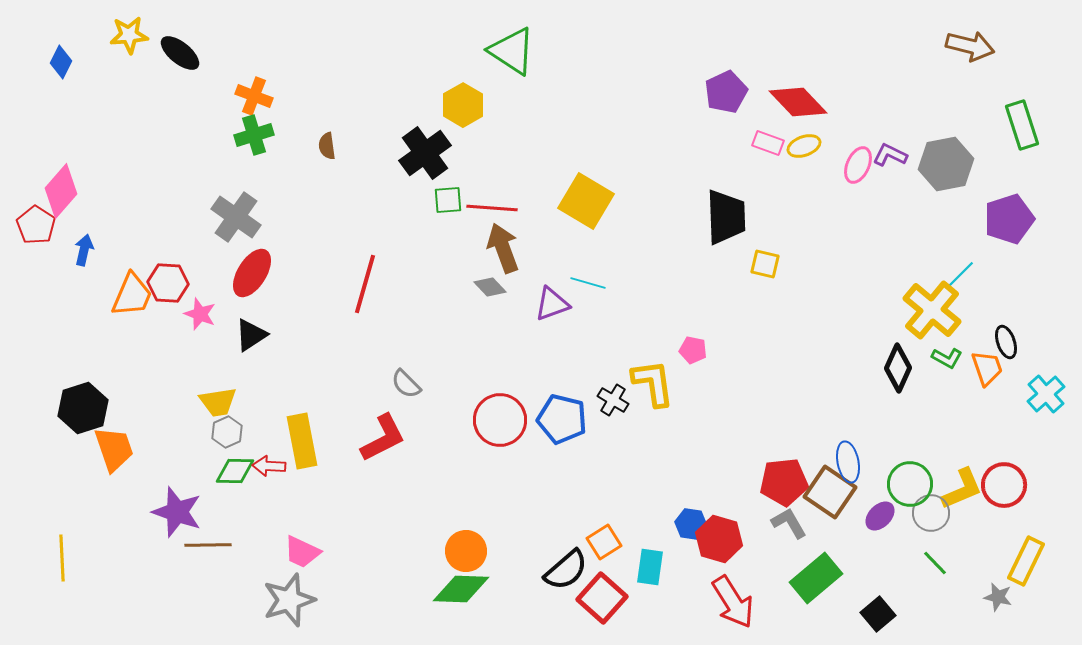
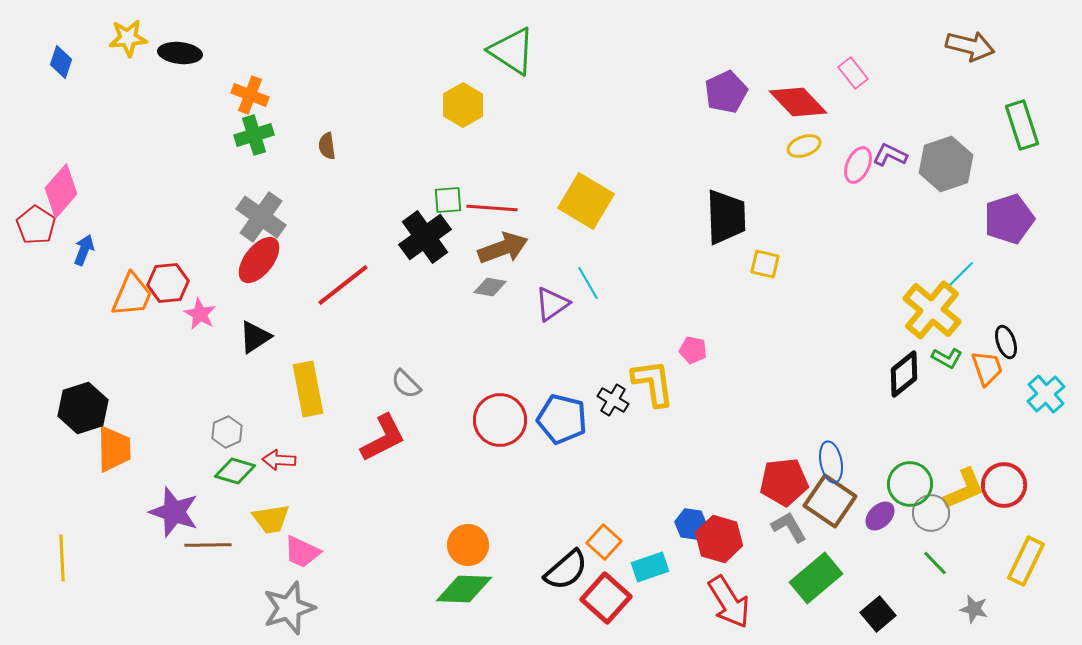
yellow star at (129, 35): moved 1 px left, 3 px down
black ellipse at (180, 53): rotated 33 degrees counterclockwise
blue diamond at (61, 62): rotated 8 degrees counterclockwise
orange cross at (254, 96): moved 4 px left, 1 px up
pink rectangle at (768, 143): moved 85 px right, 70 px up; rotated 32 degrees clockwise
black cross at (425, 153): moved 84 px down
gray hexagon at (946, 164): rotated 8 degrees counterclockwise
gray cross at (236, 217): moved 25 px right
brown arrow at (503, 248): rotated 90 degrees clockwise
blue arrow at (84, 250): rotated 8 degrees clockwise
red ellipse at (252, 273): moved 7 px right, 13 px up; rotated 6 degrees clockwise
red hexagon at (168, 283): rotated 9 degrees counterclockwise
cyan line at (588, 283): rotated 44 degrees clockwise
red line at (365, 284): moved 22 px left, 1 px down; rotated 36 degrees clockwise
gray diamond at (490, 287): rotated 36 degrees counterclockwise
purple triangle at (552, 304): rotated 15 degrees counterclockwise
pink star at (200, 314): rotated 8 degrees clockwise
black triangle at (251, 335): moved 4 px right, 2 px down
black diamond at (898, 368): moved 6 px right, 6 px down; rotated 27 degrees clockwise
yellow trapezoid at (218, 402): moved 53 px right, 117 px down
yellow rectangle at (302, 441): moved 6 px right, 52 px up
orange trapezoid at (114, 449): rotated 18 degrees clockwise
blue ellipse at (848, 462): moved 17 px left
red arrow at (269, 466): moved 10 px right, 6 px up
green diamond at (235, 471): rotated 15 degrees clockwise
yellow L-shape at (962, 489): moved 2 px right
brown square at (830, 492): moved 9 px down
purple star at (177, 512): moved 3 px left
gray L-shape at (789, 523): moved 4 px down
orange square at (604, 542): rotated 16 degrees counterclockwise
orange circle at (466, 551): moved 2 px right, 6 px up
cyan rectangle at (650, 567): rotated 63 degrees clockwise
green diamond at (461, 589): moved 3 px right
gray star at (998, 597): moved 24 px left, 12 px down
red square at (602, 598): moved 4 px right
gray star at (289, 600): moved 8 px down
red arrow at (733, 602): moved 4 px left
